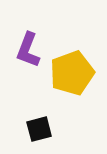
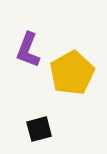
yellow pentagon: rotated 9 degrees counterclockwise
